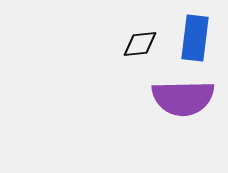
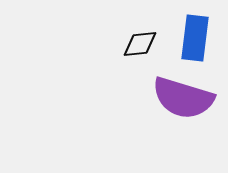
purple semicircle: rotated 18 degrees clockwise
